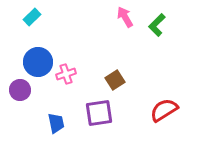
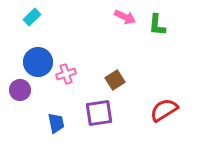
pink arrow: rotated 145 degrees clockwise
green L-shape: rotated 40 degrees counterclockwise
